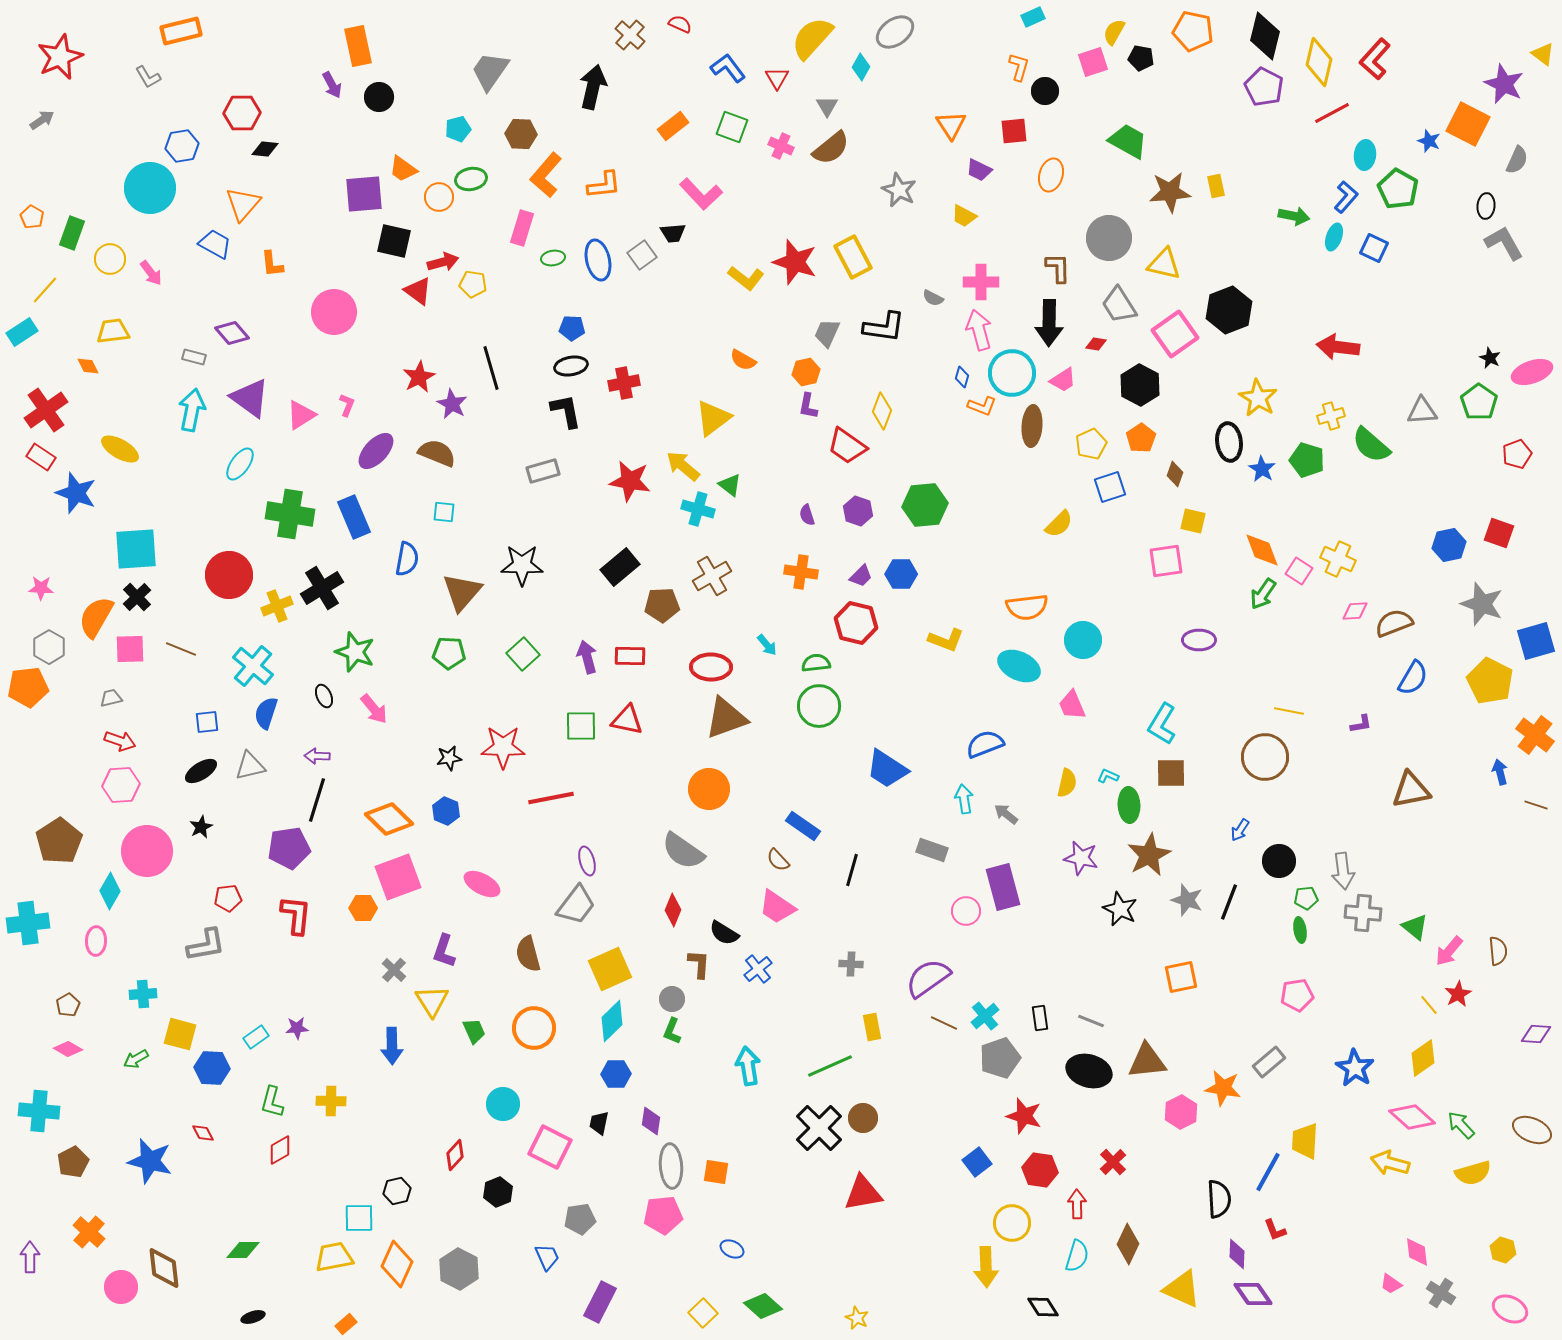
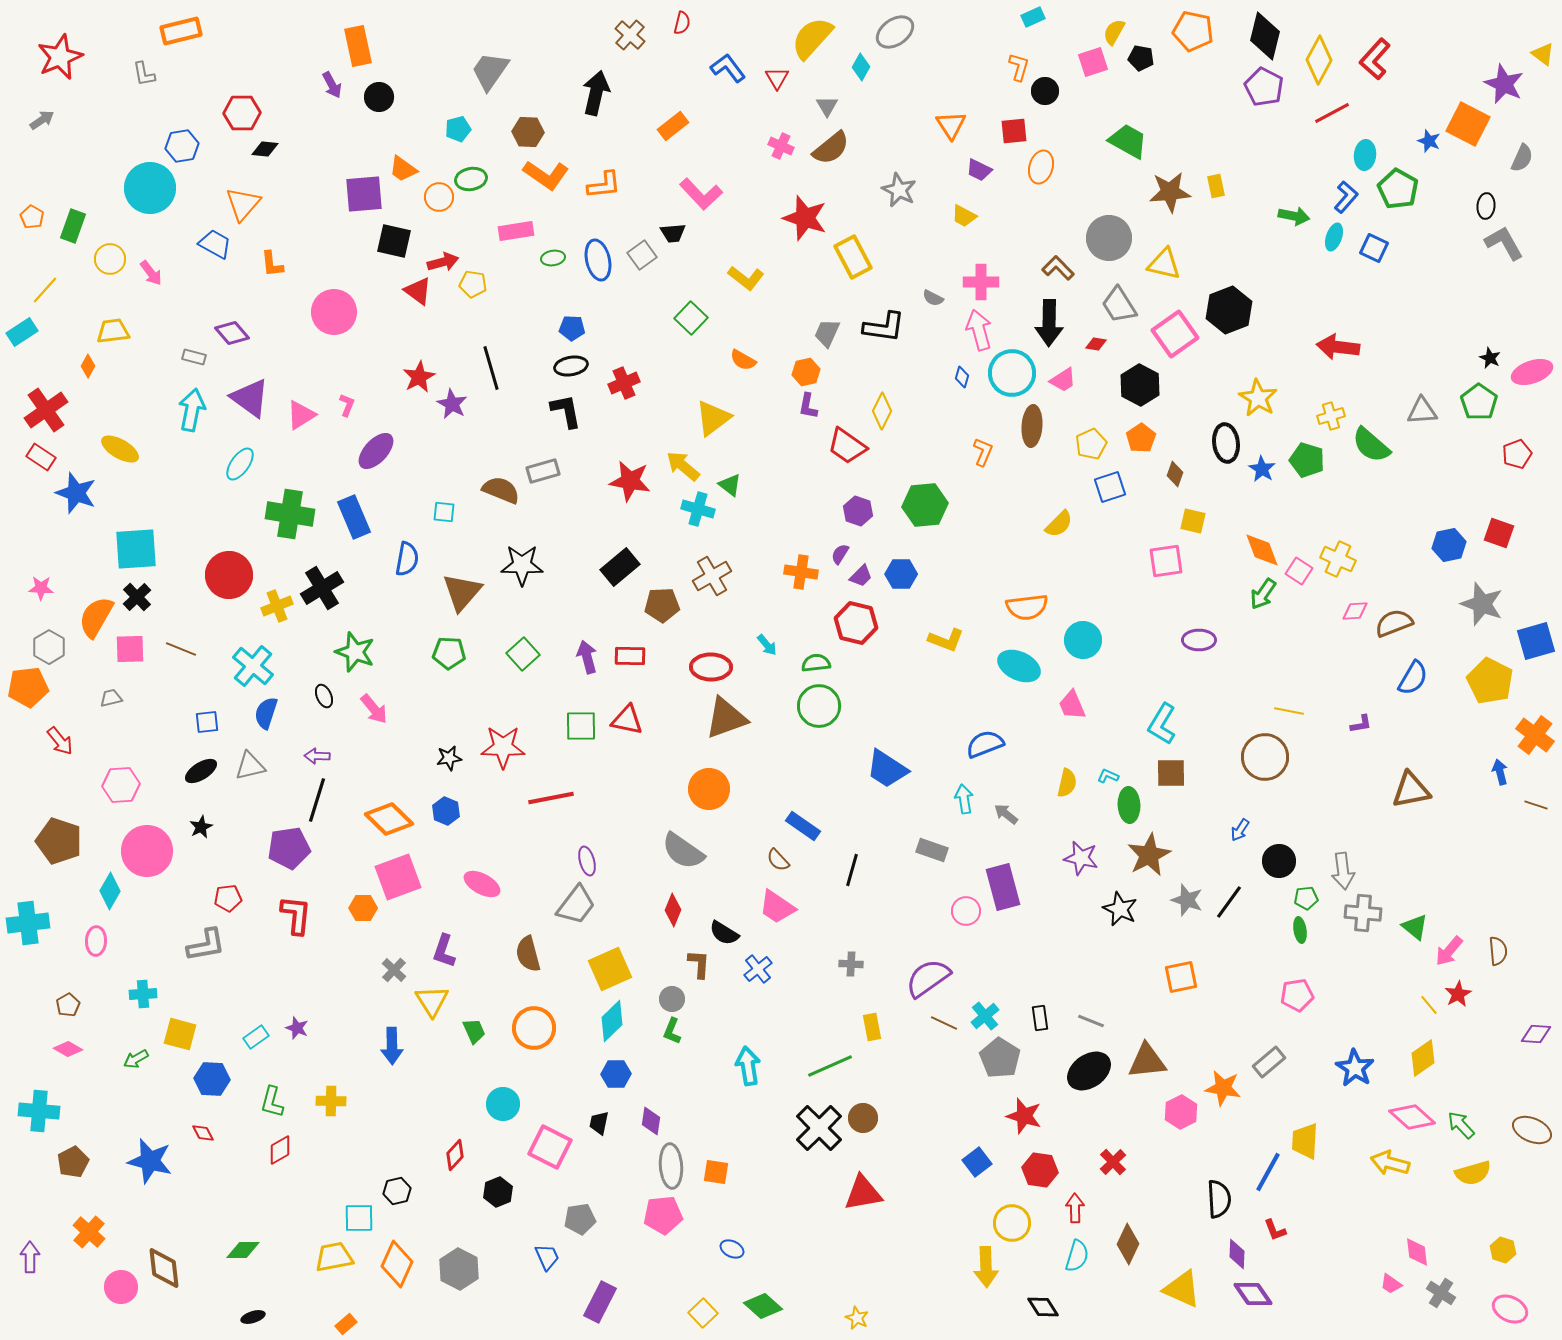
red semicircle at (680, 24): moved 2 px right, 1 px up; rotated 80 degrees clockwise
yellow diamond at (1319, 62): moved 2 px up; rotated 15 degrees clockwise
gray L-shape at (148, 77): moved 4 px left, 3 px up; rotated 20 degrees clockwise
black arrow at (593, 87): moved 3 px right, 6 px down
green square at (732, 127): moved 41 px left, 191 px down; rotated 24 degrees clockwise
brown hexagon at (521, 134): moved 7 px right, 2 px up
gray semicircle at (1517, 160): moved 5 px right, 2 px up
orange L-shape at (546, 175): rotated 96 degrees counterclockwise
orange ellipse at (1051, 175): moved 10 px left, 8 px up
pink rectangle at (522, 228): moved 6 px left, 3 px down; rotated 64 degrees clockwise
green rectangle at (72, 233): moved 1 px right, 7 px up
red star at (795, 262): moved 10 px right, 44 px up
brown L-shape at (1058, 268): rotated 44 degrees counterclockwise
orange diamond at (88, 366): rotated 55 degrees clockwise
red cross at (624, 383): rotated 12 degrees counterclockwise
orange L-shape at (982, 406): moved 1 px right, 46 px down; rotated 88 degrees counterclockwise
yellow diamond at (882, 411): rotated 6 degrees clockwise
black ellipse at (1229, 442): moved 3 px left, 1 px down
brown semicircle at (437, 453): moved 64 px right, 37 px down
purple semicircle at (807, 515): moved 33 px right, 39 px down; rotated 50 degrees clockwise
red arrow at (120, 741): moved 60 px left; rotated 32 degrees clockwise
brown pentagon at (59, 841): rotated 21 degrees counterclockwise
black line at (1229, 902): rotated 15 degrees clockwise
purple star at (297, 1028): rotated 25 degrees clockwise
gray pentagon at (1000, 1058): rotated 21 degrees counterclockwise
blue hexagon at (212, 1068): moved 11 px down
black ellipse at (1089, 1071): rotated 51 degrees counterclockwise
red arrow at (1077, 1204): moved 2 px left, 4 px down
